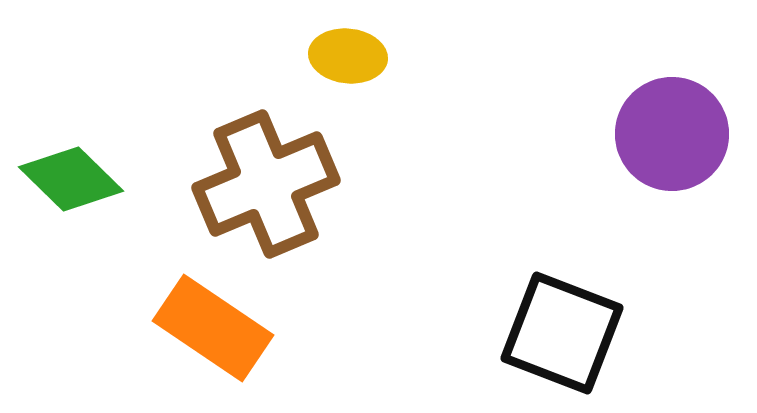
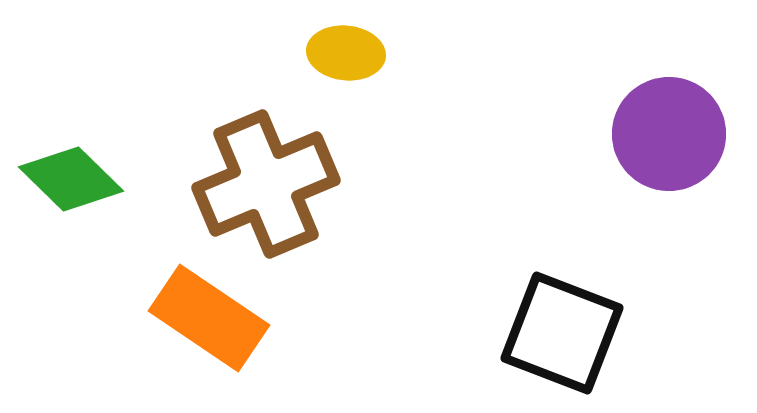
yellow ellipse: moved 2 px left, 3 px up
purple circle: moved 3 px left
orange rectangle: moved 4 px left, 10 px up
